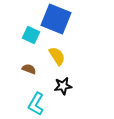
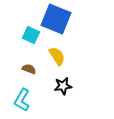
cyan L-shape: moved 14 px left, 4 px up
